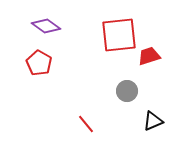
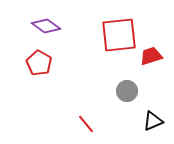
red trapezoid: moved 2 px right
